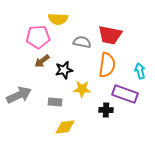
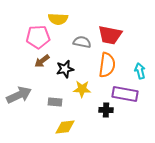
black star: moved 1 px right, 1 px up
purple rectangle: rotated 10 degrees counterclockwise
